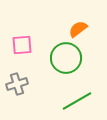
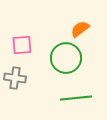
orange semicircle: moved 2 px right
gray cross: moved 2 px left, 6 px up; rotated 25 degrees clockwise
green line: moved 1 px left, 3 px up; rotated 24 degrees clockwise
